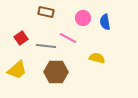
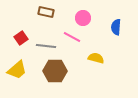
blue semicircle: moved 11 px right, 5 px down; rotated 14 degrees clockwise
pink line: moved 4 px right, 1 px up
yellow semicircle: moved 1 px left
brown hexagon: moved 1 px left, 1 px up
